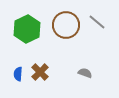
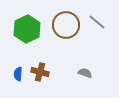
brown cross: rotated 30 degrees counterclockwise
